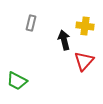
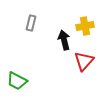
yellow cross: rotated 18 degrees counterclockwise
